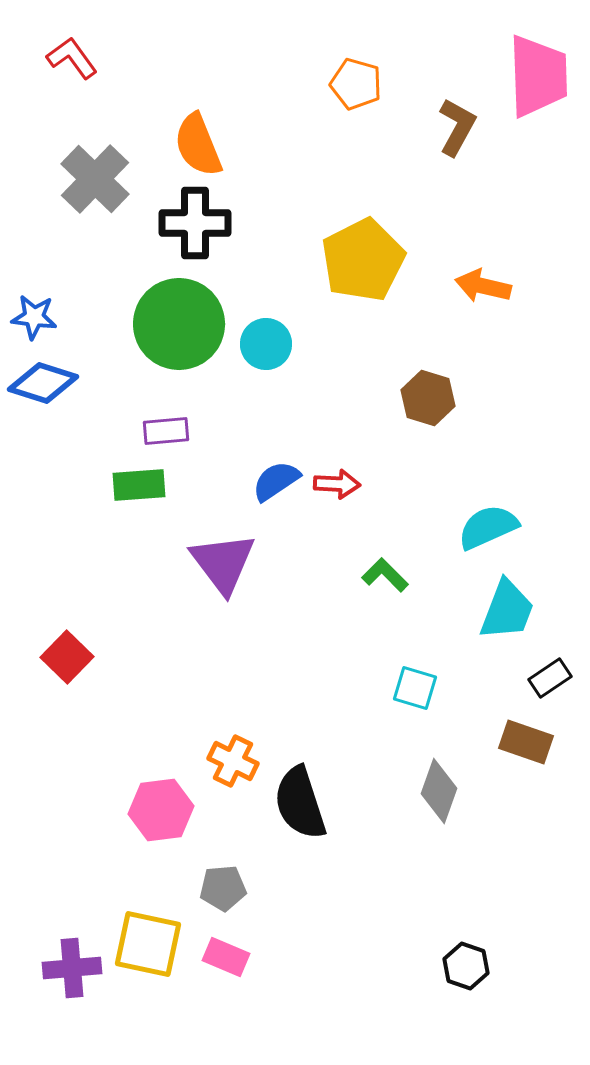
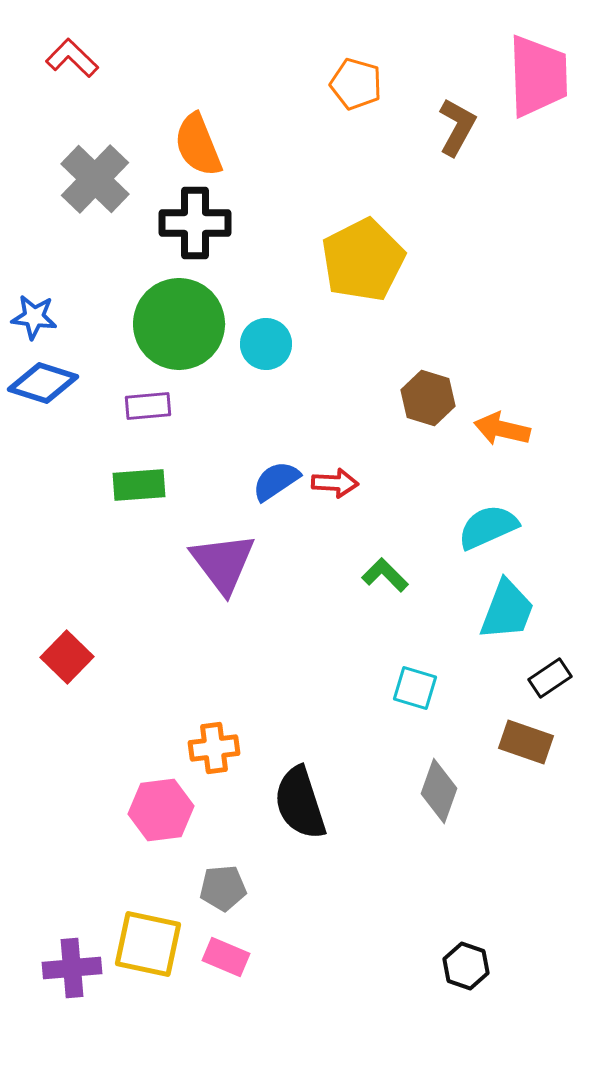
red L-shape: rotated 10 degrees counterclockwise
orange arrow: moved 19 px right, 143 px down
purple rectangle: moved 18 px left, 25 px up
red arrow: moved 2 px left, 1 px up
orange cross: moved 19 px left, 13 px up; rotated 33 degrees counterclockwise
